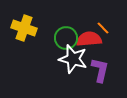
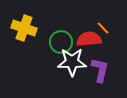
green circle: moved 5 px left, 4 px down
white star: moved 1 px left, 3 px down; rotated 16 degrees counterclockwise
